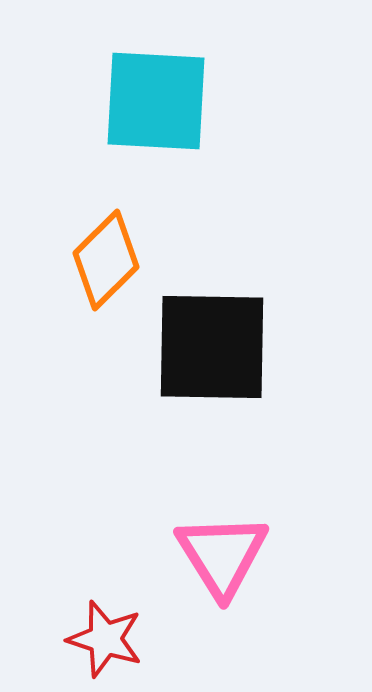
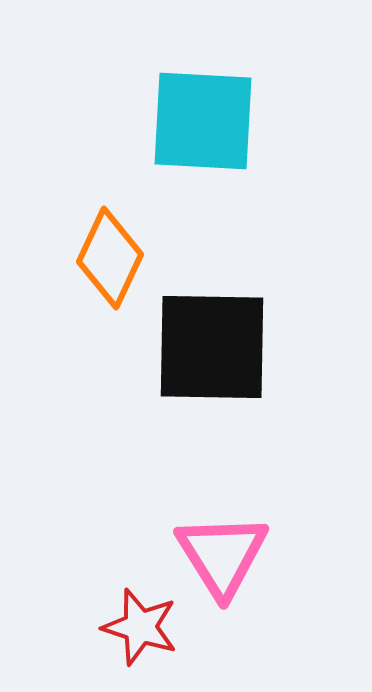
cyan square: moved 47 px right, 20 px down
orange diamond: moved 4 px right, 2 px up; rotated 20 degrees counterclockwise
red star: moved 35 px right, 12 px up
